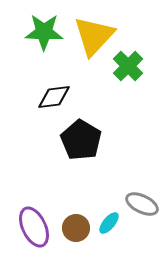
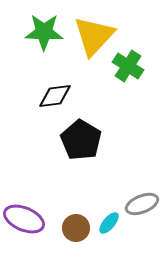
green cross: rotated 12 degrees counterclockwise
black diamond: moved 1 px right, 1 px up
gray ellipse: rotated 48 degrees counterclockwise
purple ellipse: moved 10 px left, 8 px up; rotated 42 degrees counterclockwise
